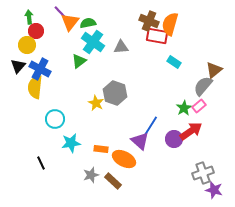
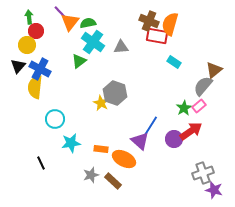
yellow star: moved 5 px right
